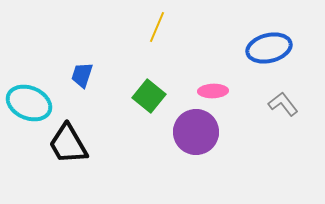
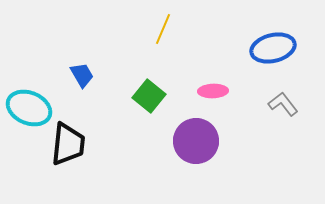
yellow line: moved 6 px right, 2 px down
blue ellipse: moved 4 px right
blue trapezoid: rotated 132 degrees clockwise
cyan ellipse: moved 5 px down
purple circle: moved 9 px down
black trapezoid: rotated 144 degrees counterclockwise
